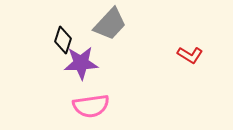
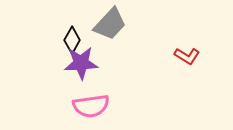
black diamond: moved 9 px right; rotated 12 degrees clockwise
red L-shape: moved 3 px left, 1 px down
